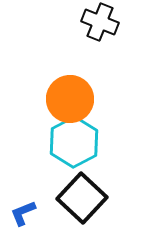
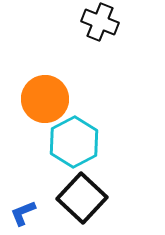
orange circle: moved 25 px left
